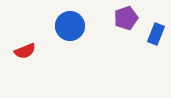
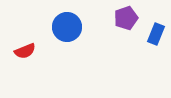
blue circle: moved 3 px left, 1 px down
